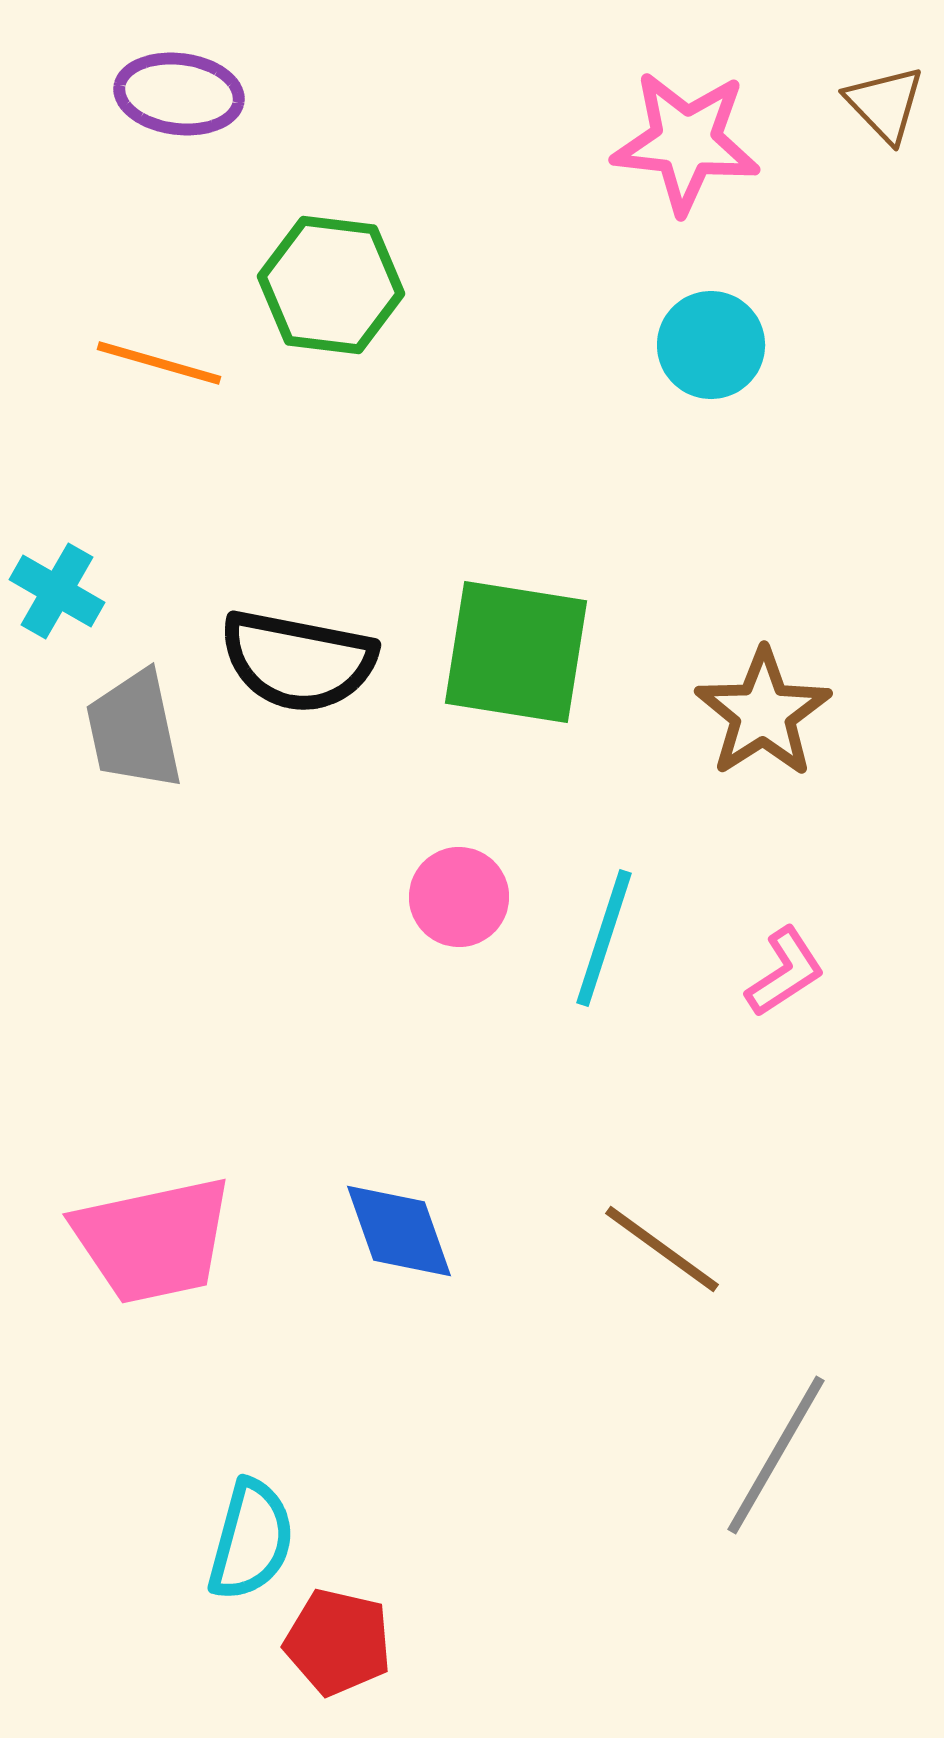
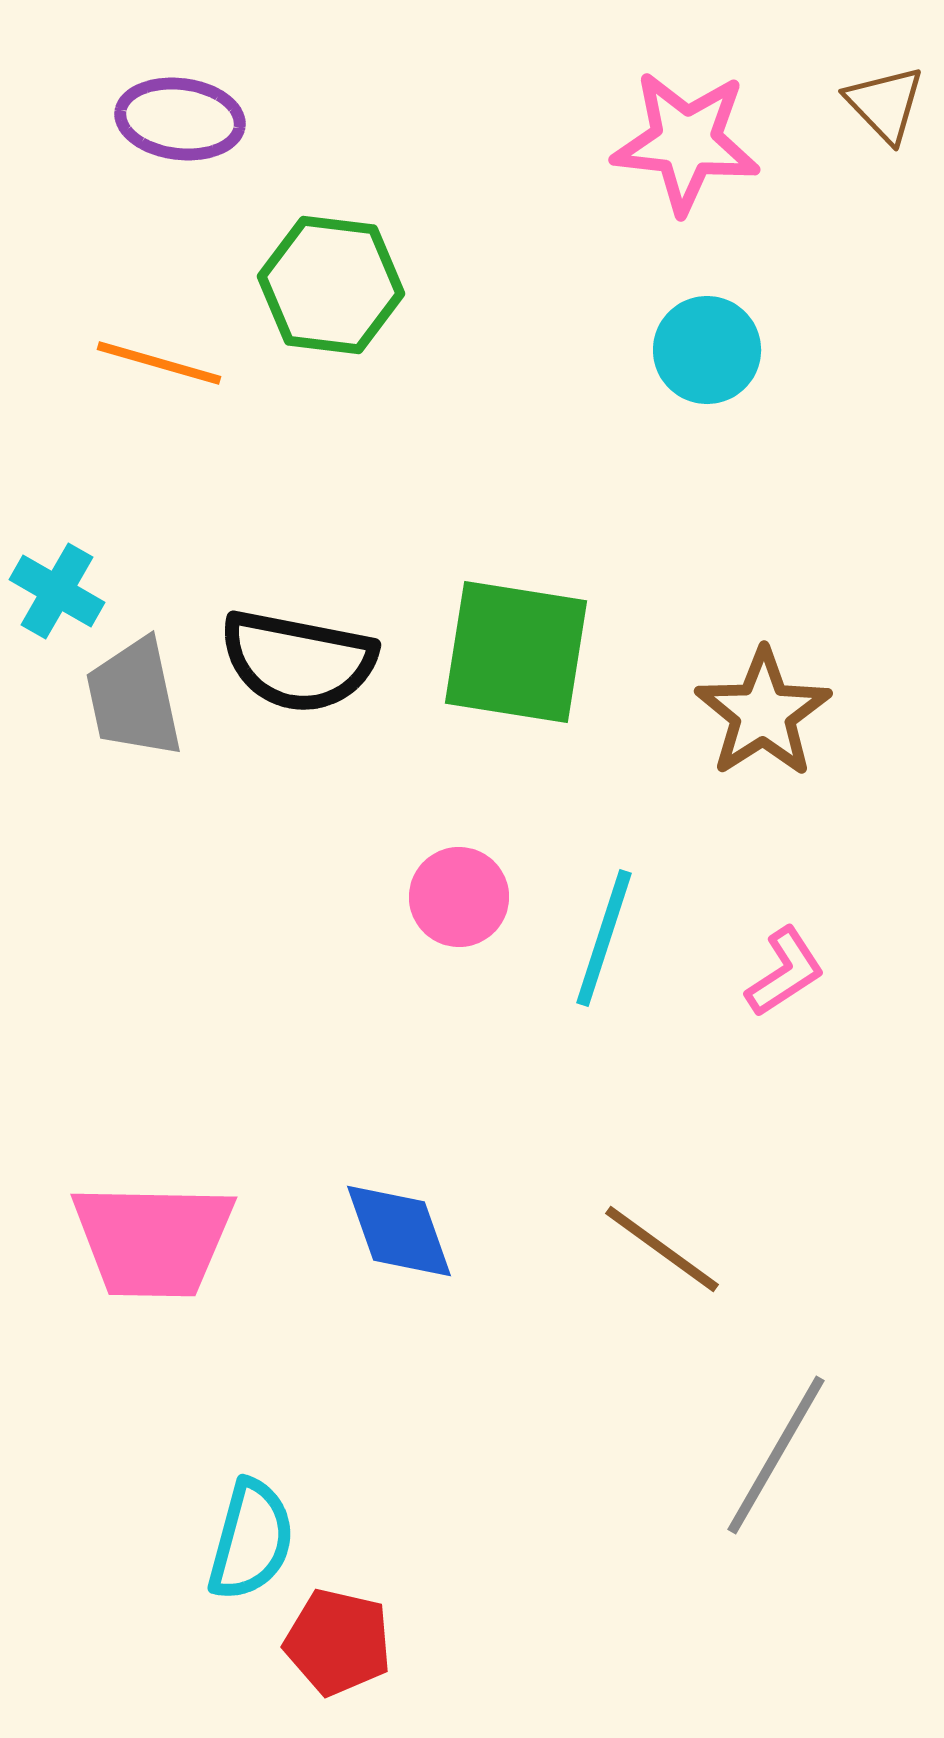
purple ellipse: moved 1 px right, 25 px down
cyan circle: moved 4 px left, 5 px down
gray trapezoid: moved 32 px up
pink trapezoid: rotated 13 degrees clockwise
